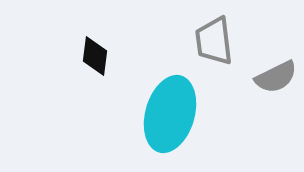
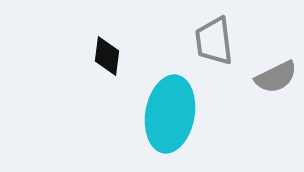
black diamond: moved 12 px right
cyan ellipse: rotated 6 degrees counterclockwise
